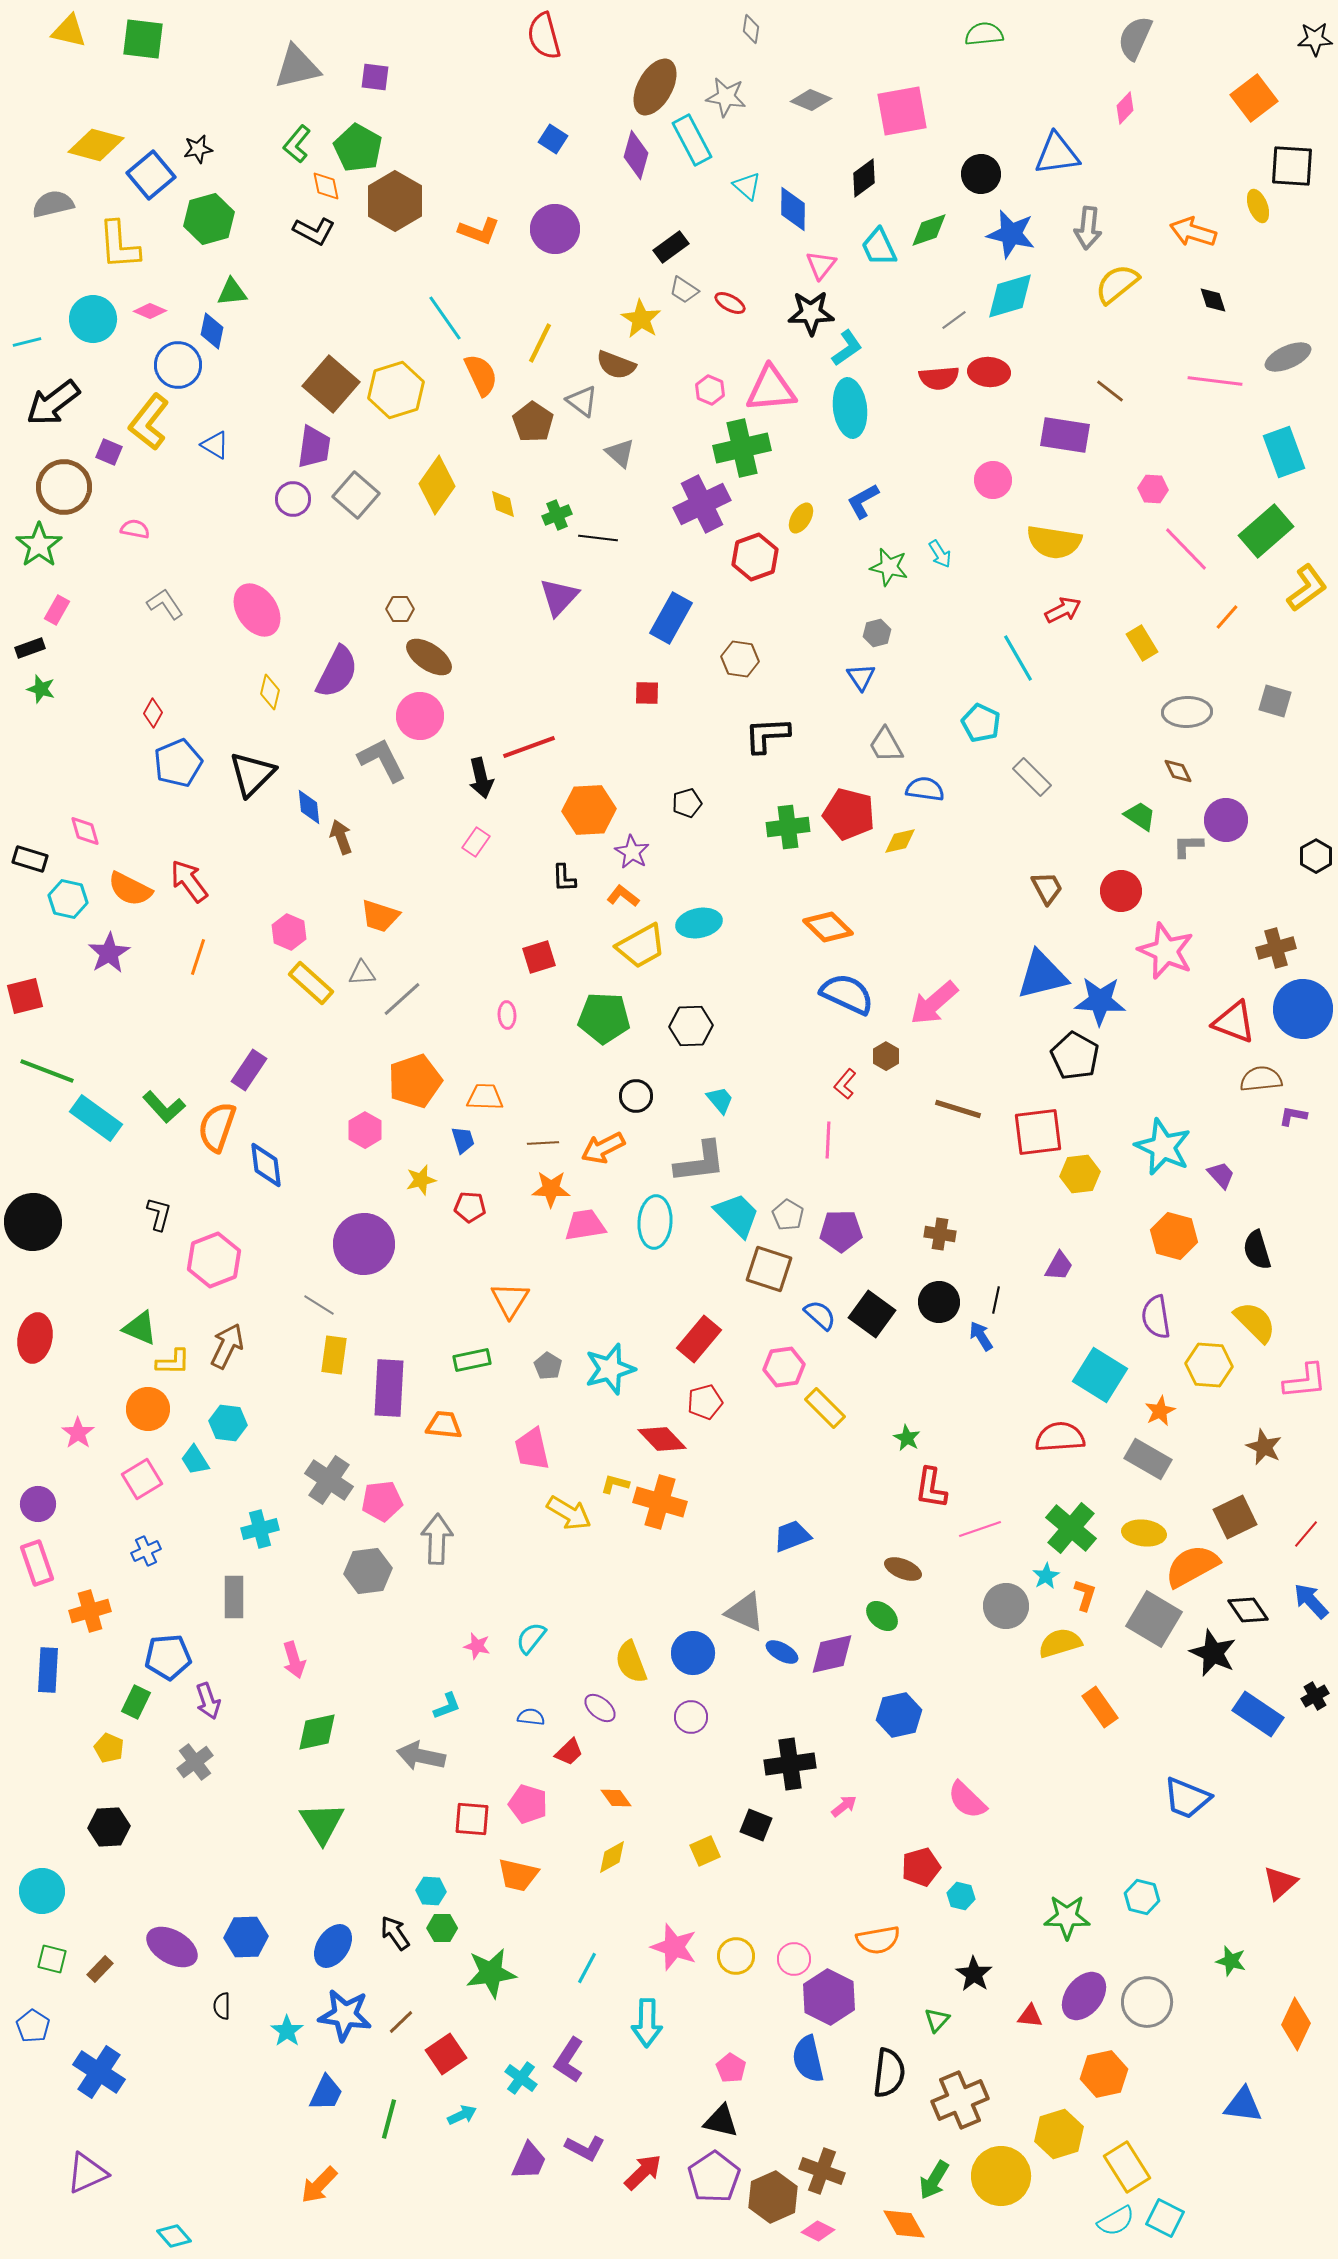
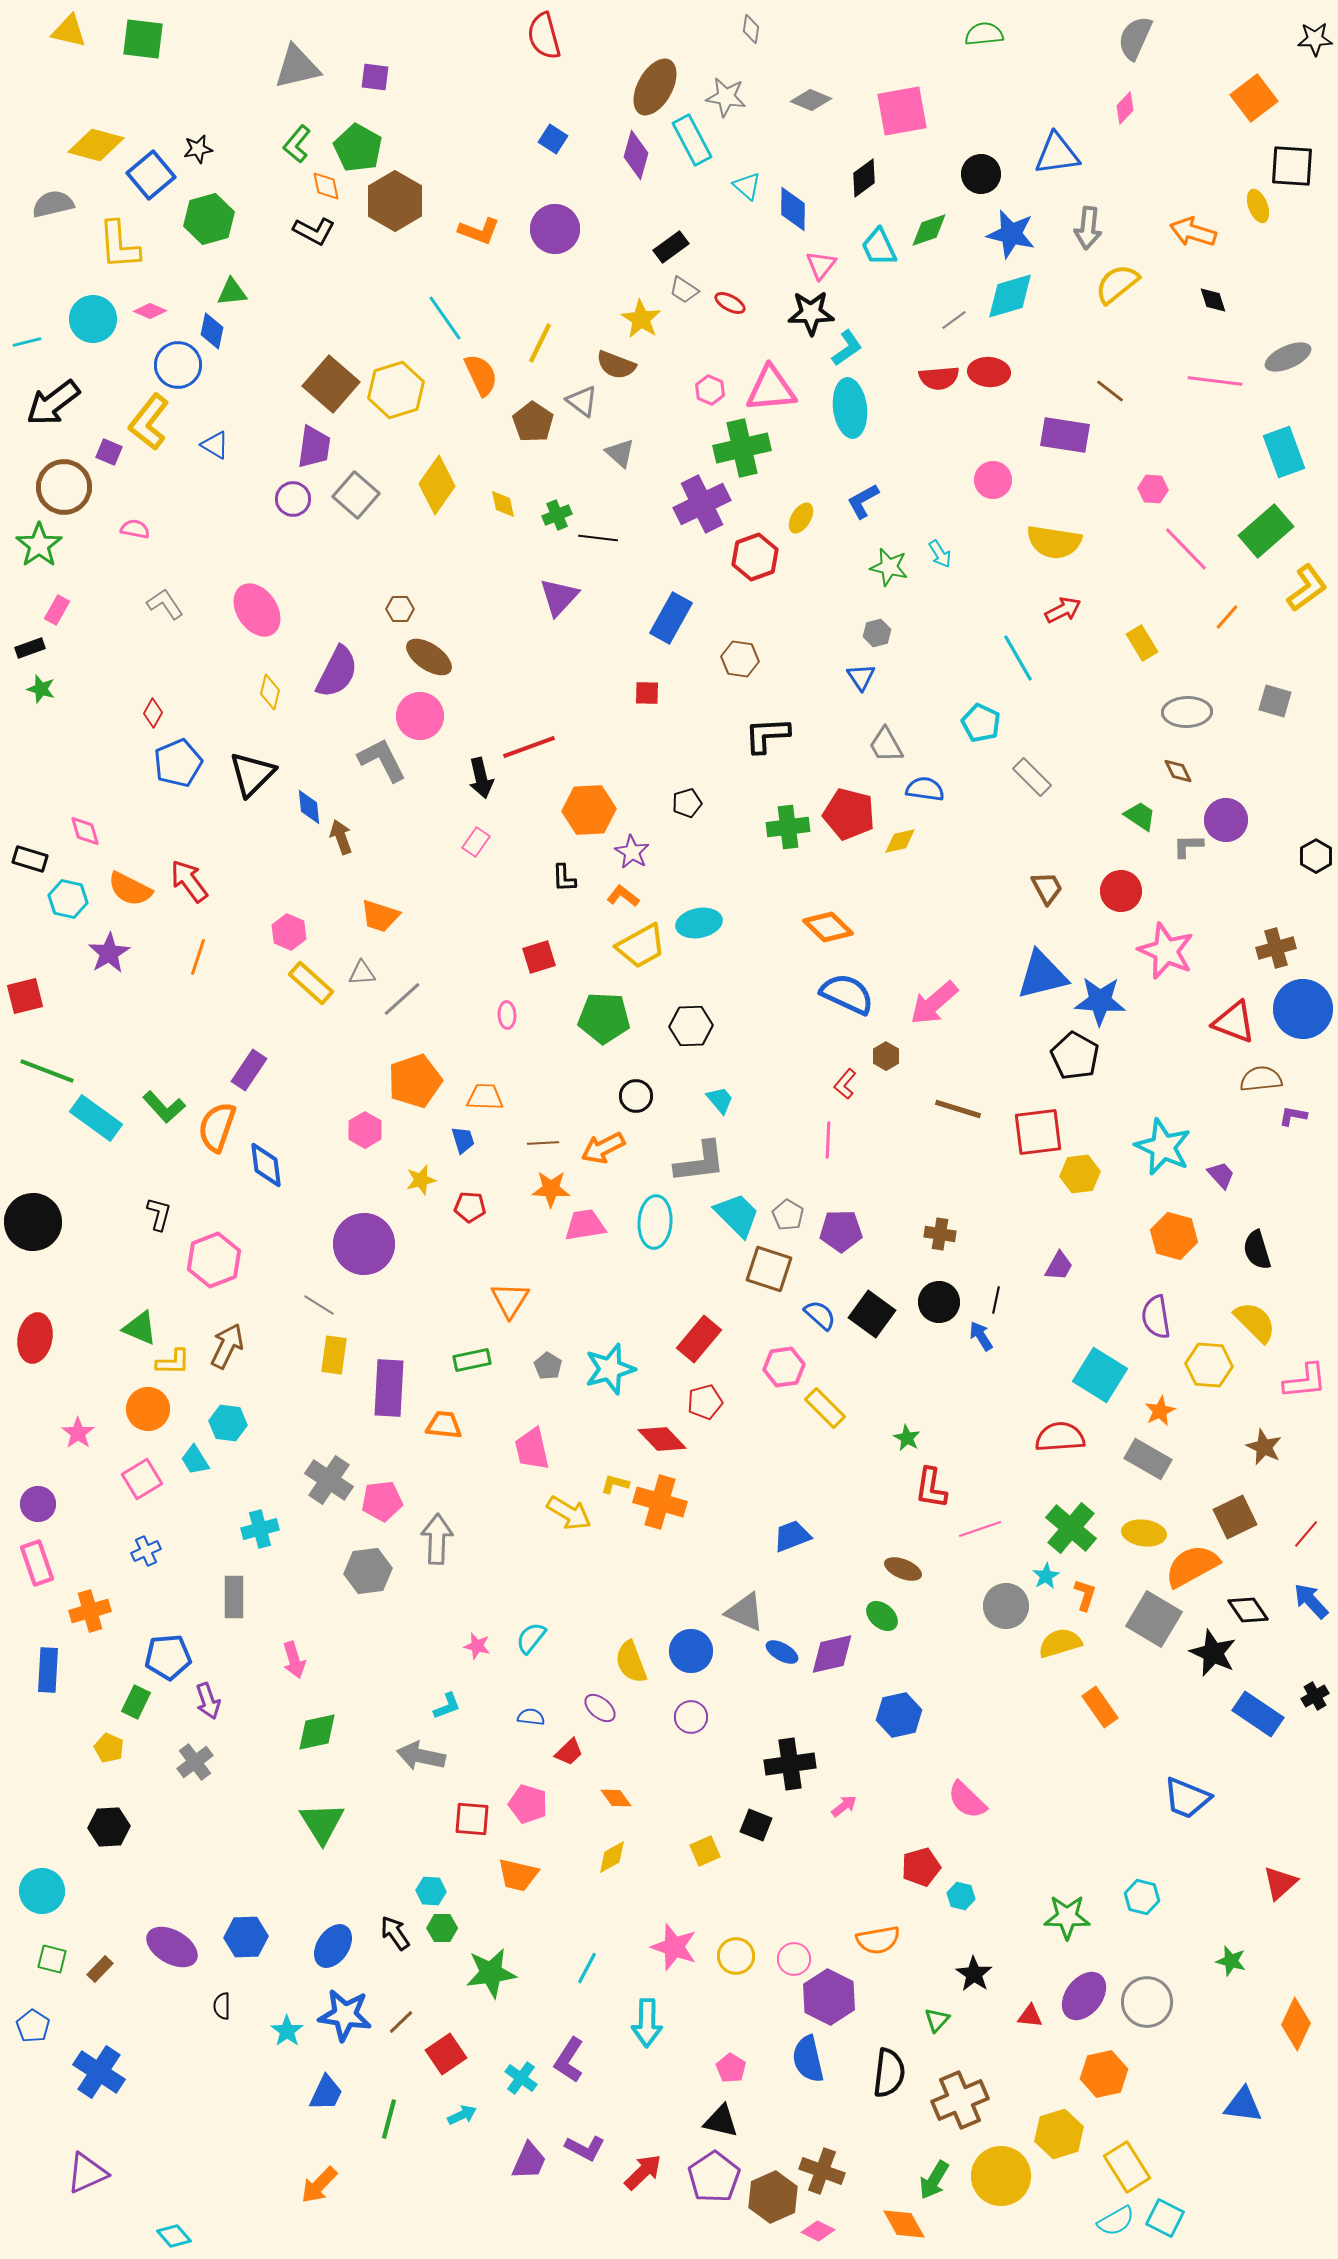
blue circle at (693, 1653): moved 2 px left, 2 px up
